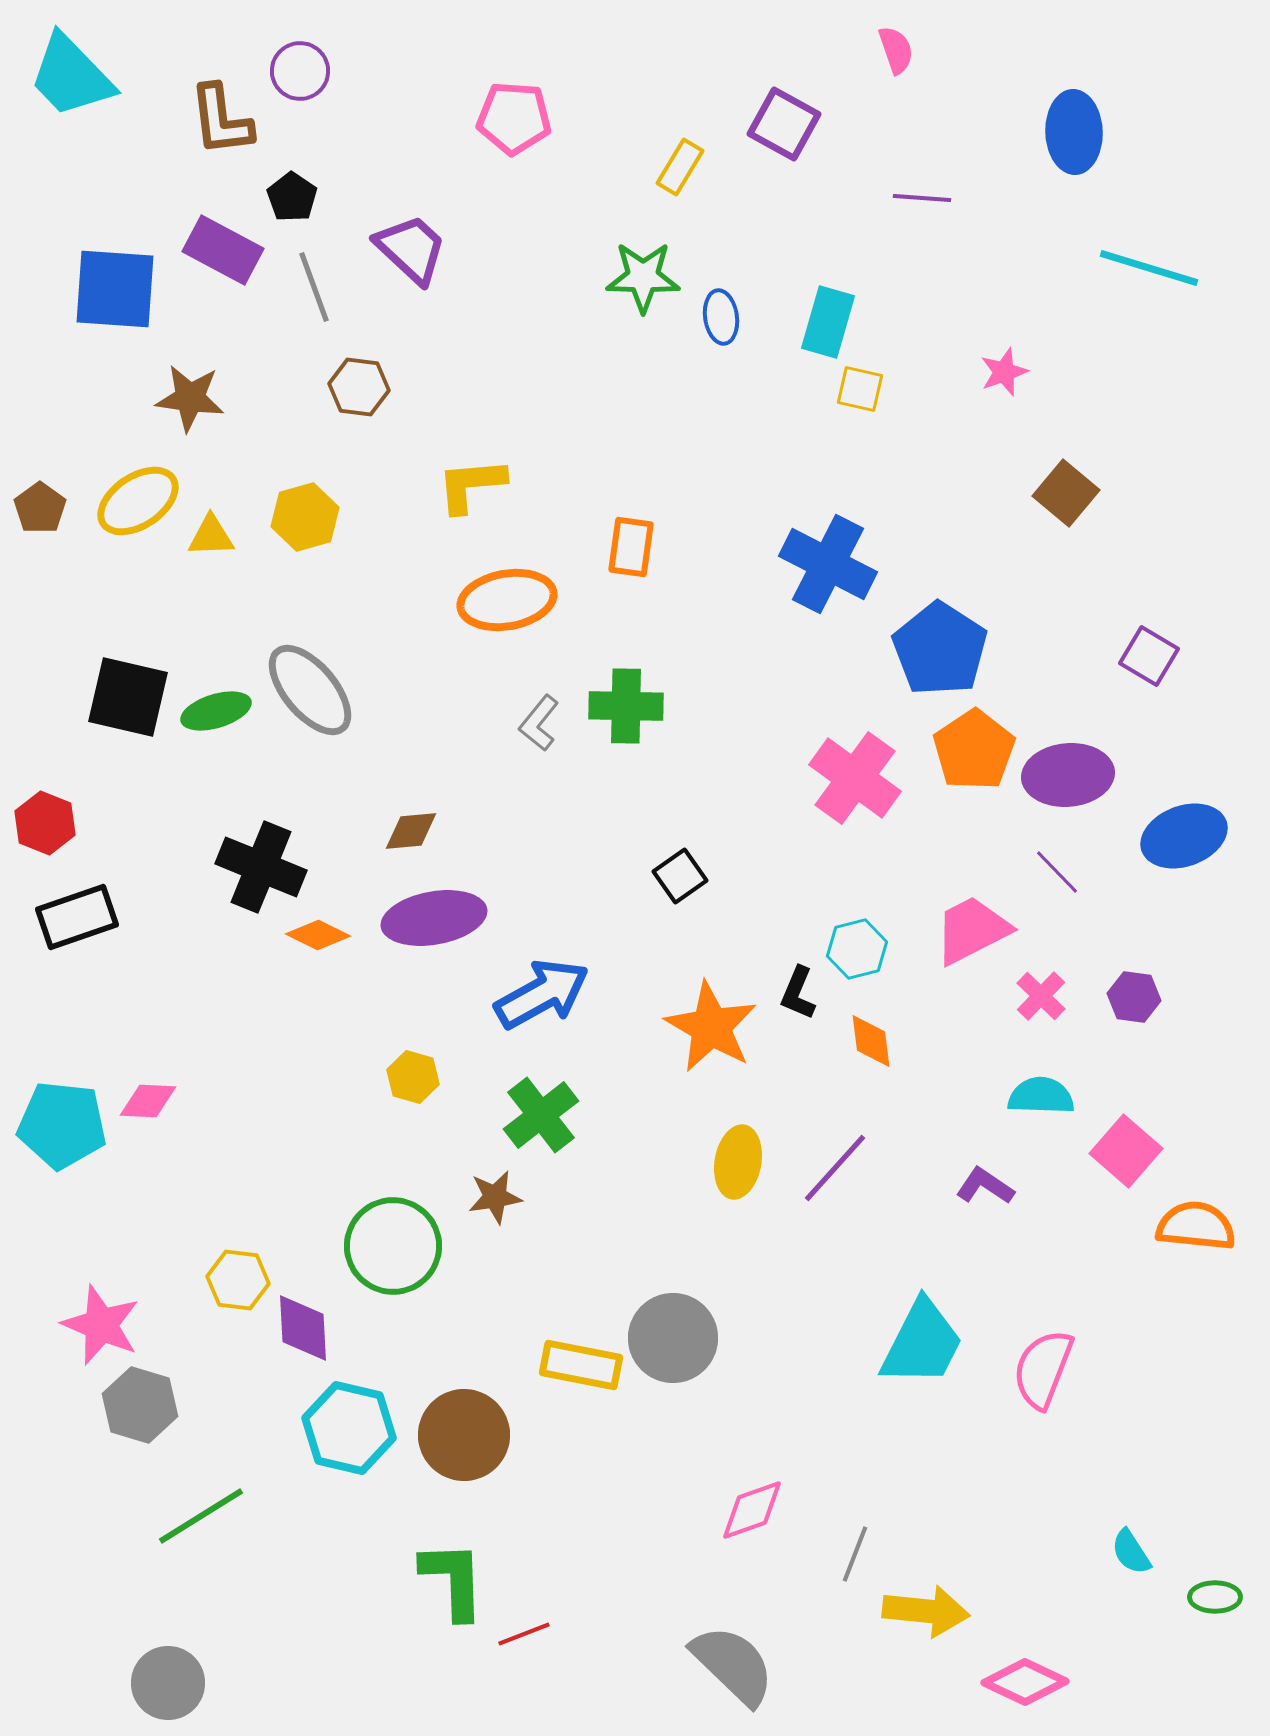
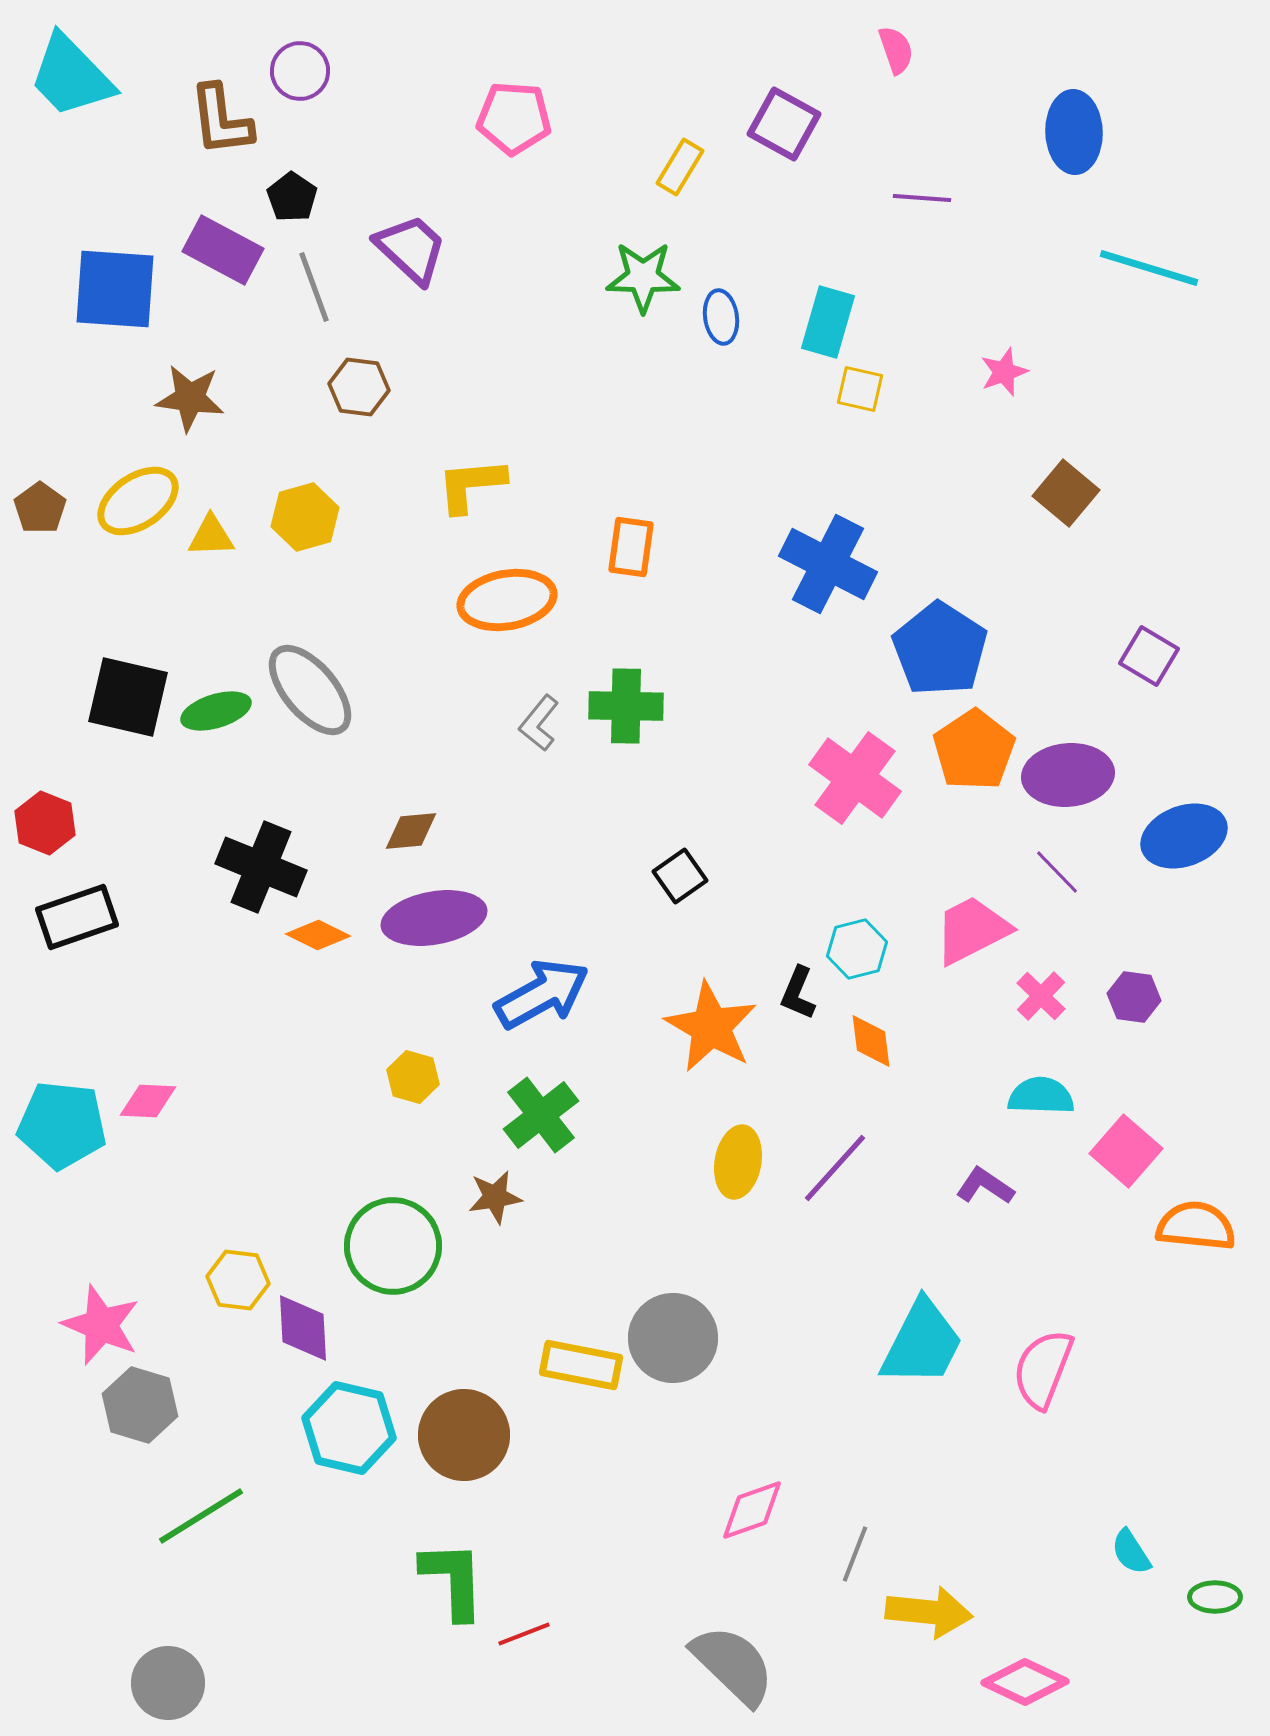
yellow arrow at (926, 1611): moved 3 px right, 1 px down
